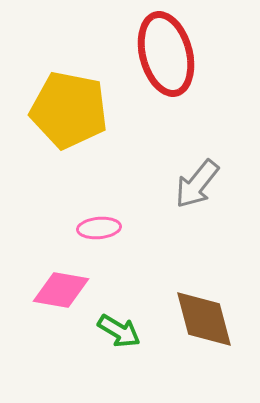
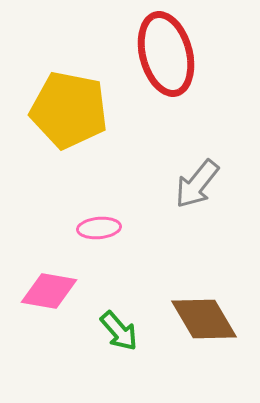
pink diamond: moved 12 px left, 1 px down
brown diamond: rotated 16 degrees counterclockwise
green arrow: rotated 18 degrees clockwise
